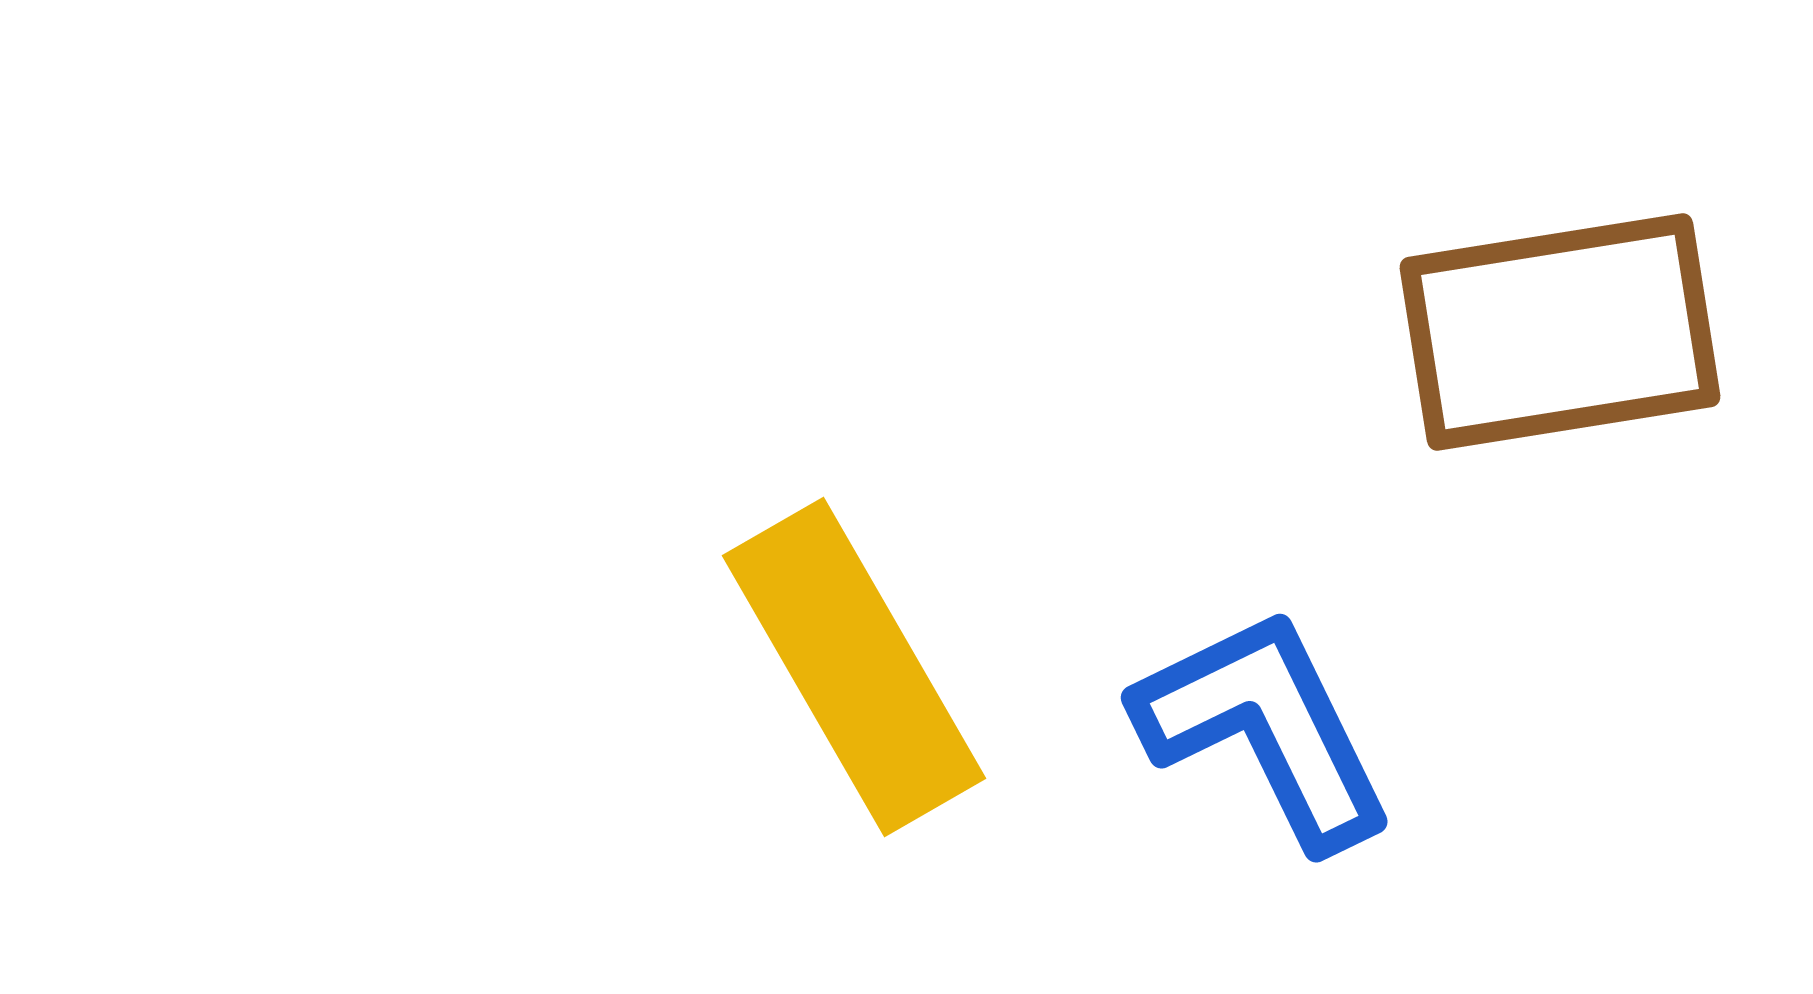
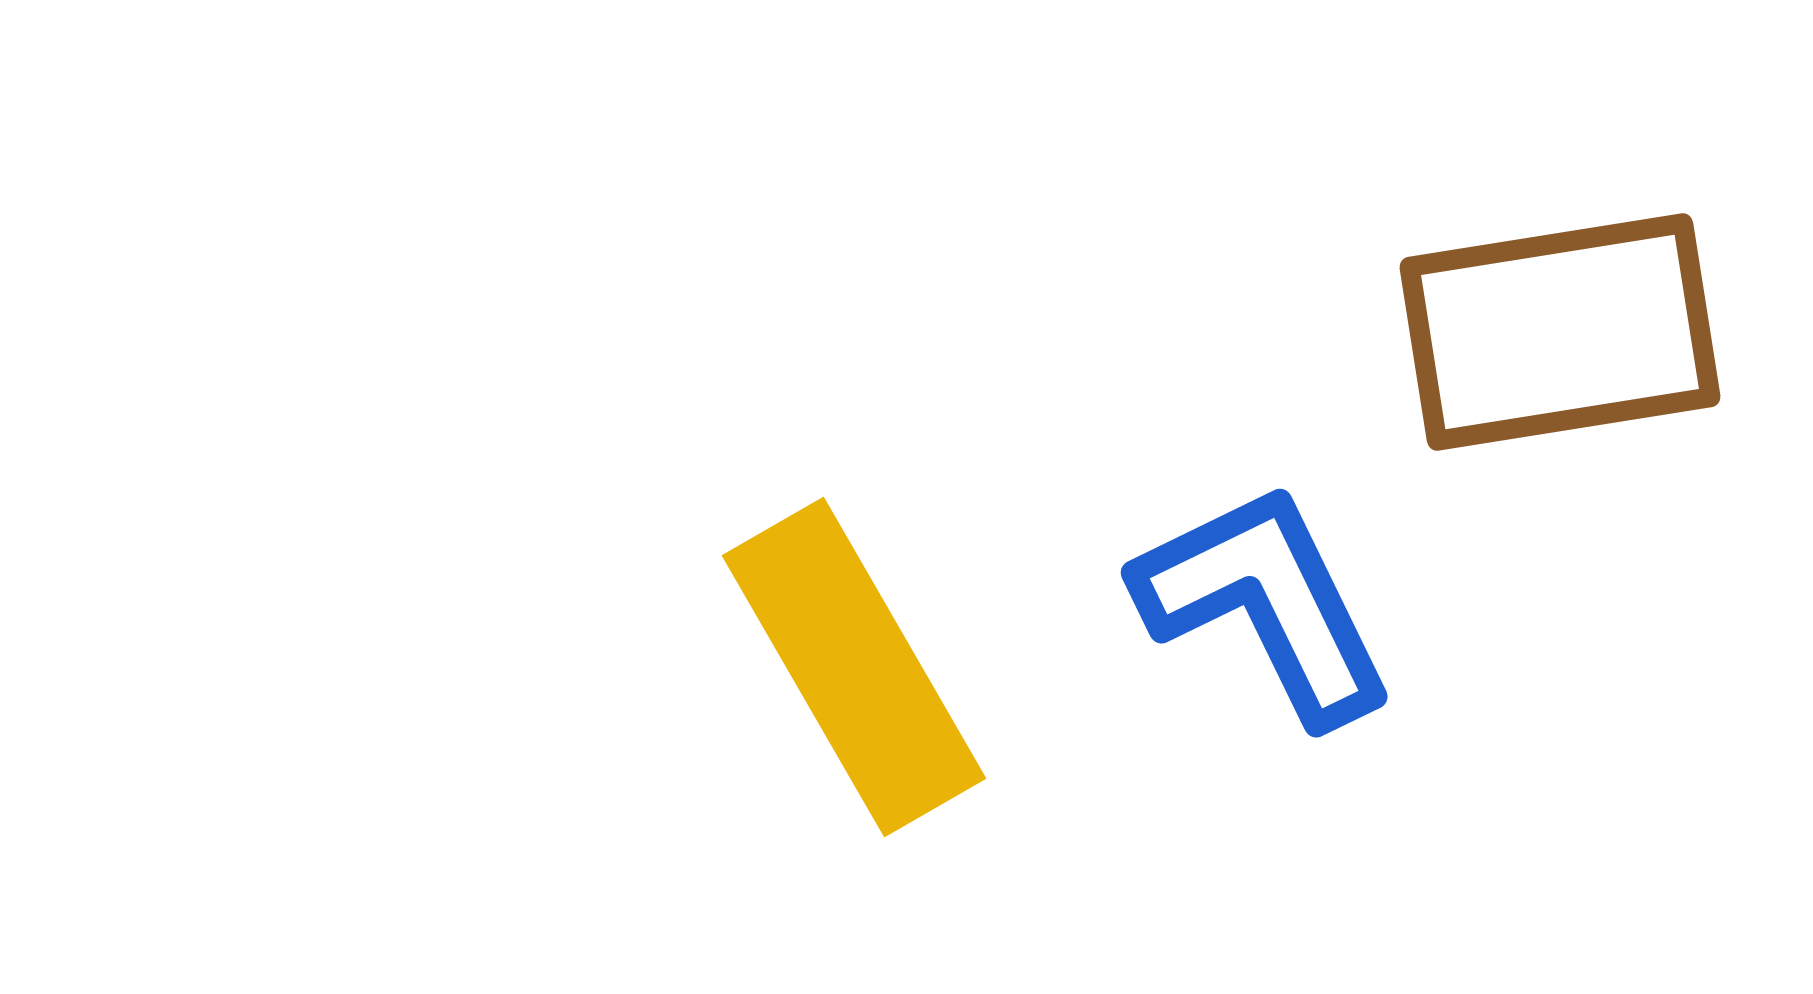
blue L-shape: moved 125 px up
